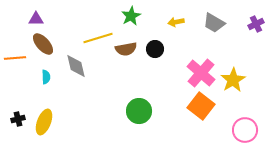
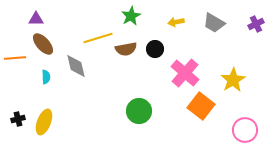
pink cross: moved 16 px left
